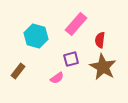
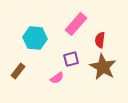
cyan hexagon: moved 1 px left, 2 px down; rotated 10 degrees counterclockwise
